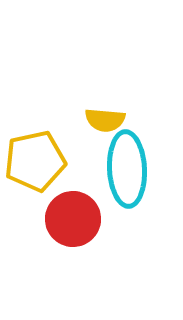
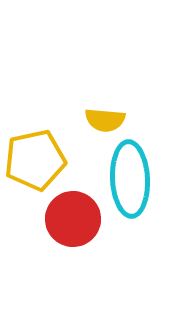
yellow pentagon: moved 1 px up
cyan ellipse: moved 3 px right, 10 px down
